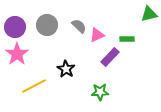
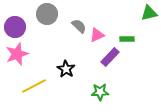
green triangle: moved 1 px up
gray circle: moved 11 px up
pink star: rotated 15 degrees clockwise
